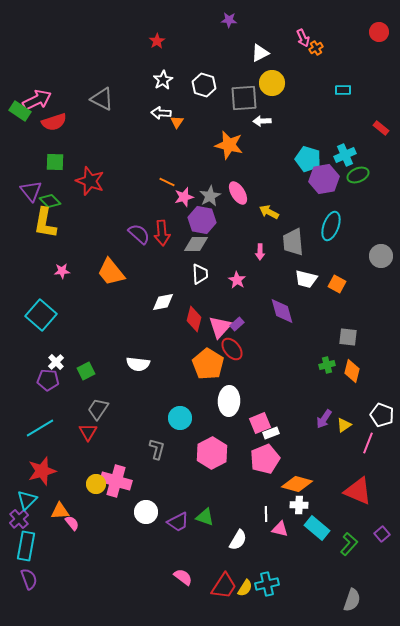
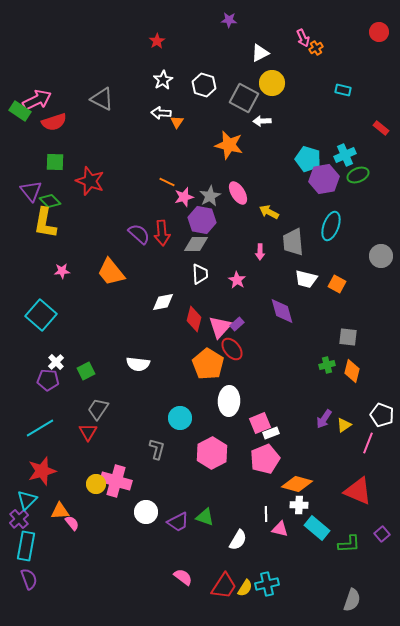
cyan rectangle at (343, 90): rotated 14 degrees clockwise
gray square at (244, 98): rotated 32 degrees clockwise
green L-shape at (349, 544): rotated 45 degrees clockwise
